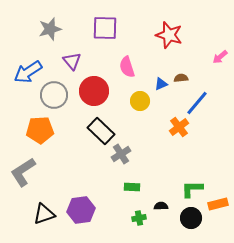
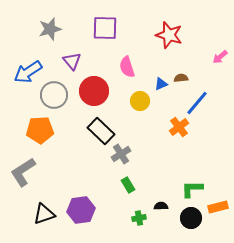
green rectangle: moved 4 px left, 2 px up; rotated 56 degrees clockwise
orange rectangle: moved 3 px down
